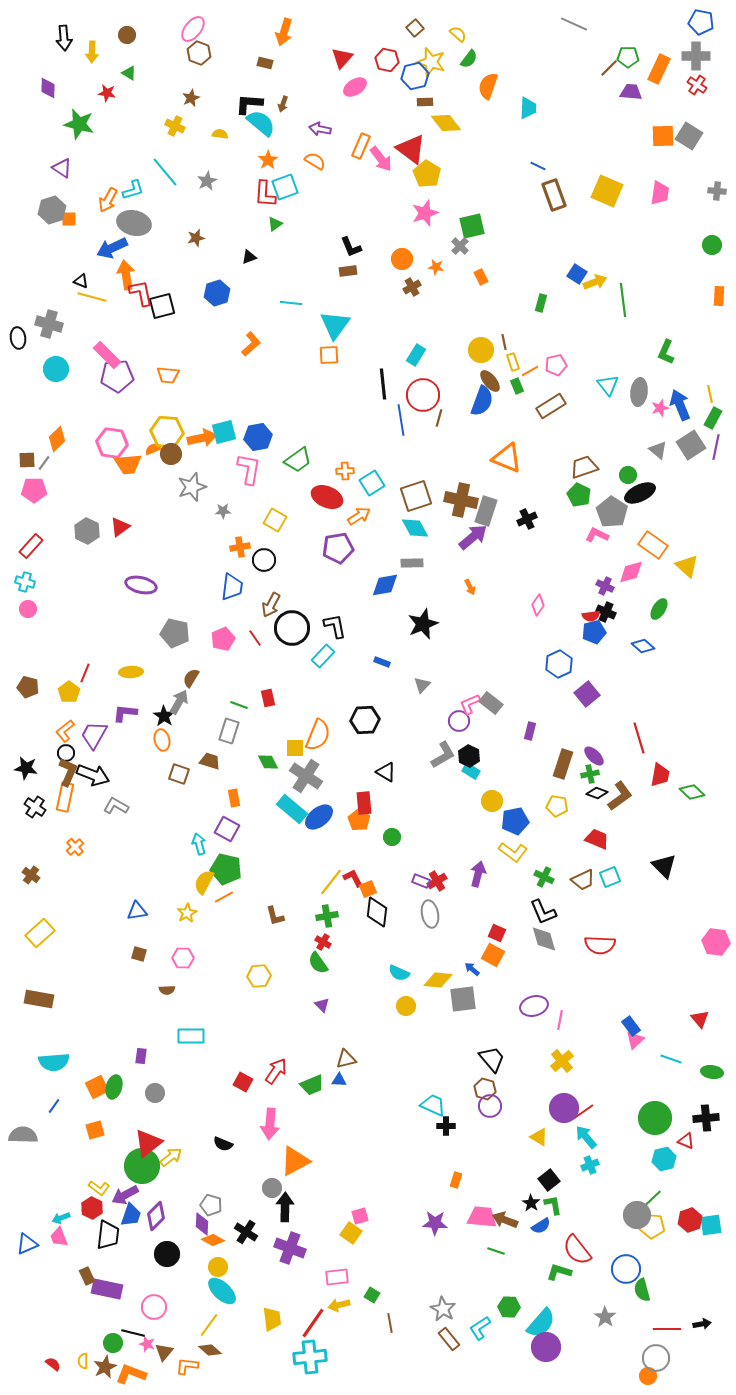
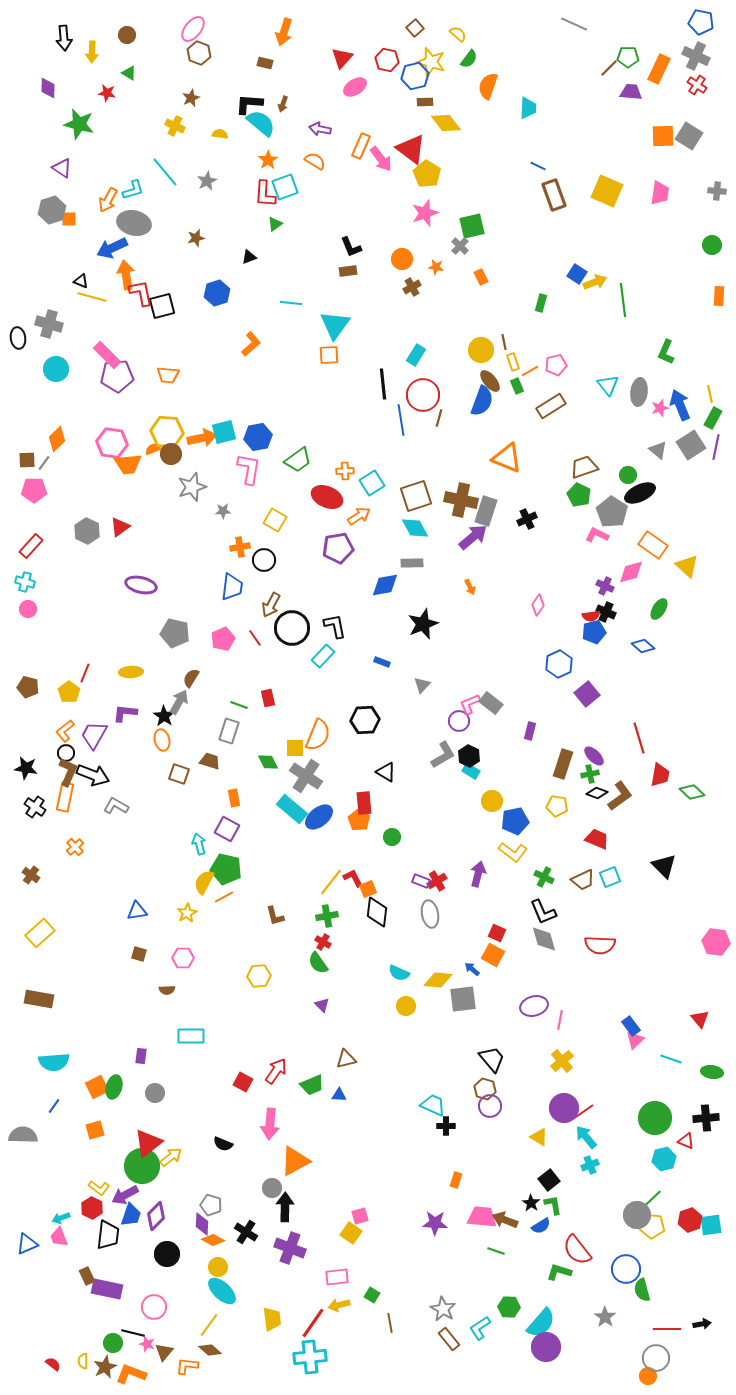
gray cross at (696, 56): rotated 24 degrees clockwise
blue triangle at (339, 1080): moved 15 px down
